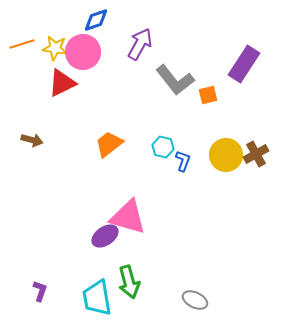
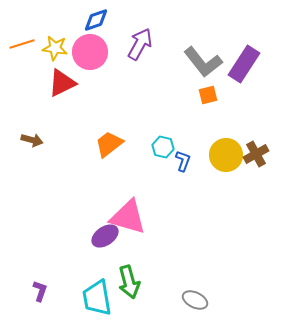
pink circle: moved 7 px right
gray L-shape: moved 28 px right, 18 px up
